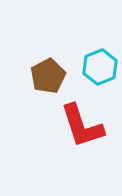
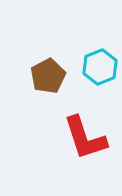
red L-shape: moved 3 px right, 12 px down
